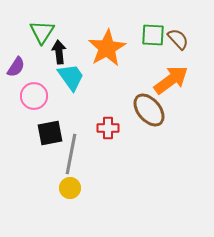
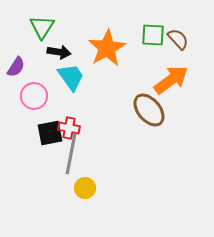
green triangle: moved 5 px up
black arrow: rotated 105 degrees clockwise
red cross: moved 39 px left; rotated 10 degrees clockwise
yellow circle: moved 15 px right
